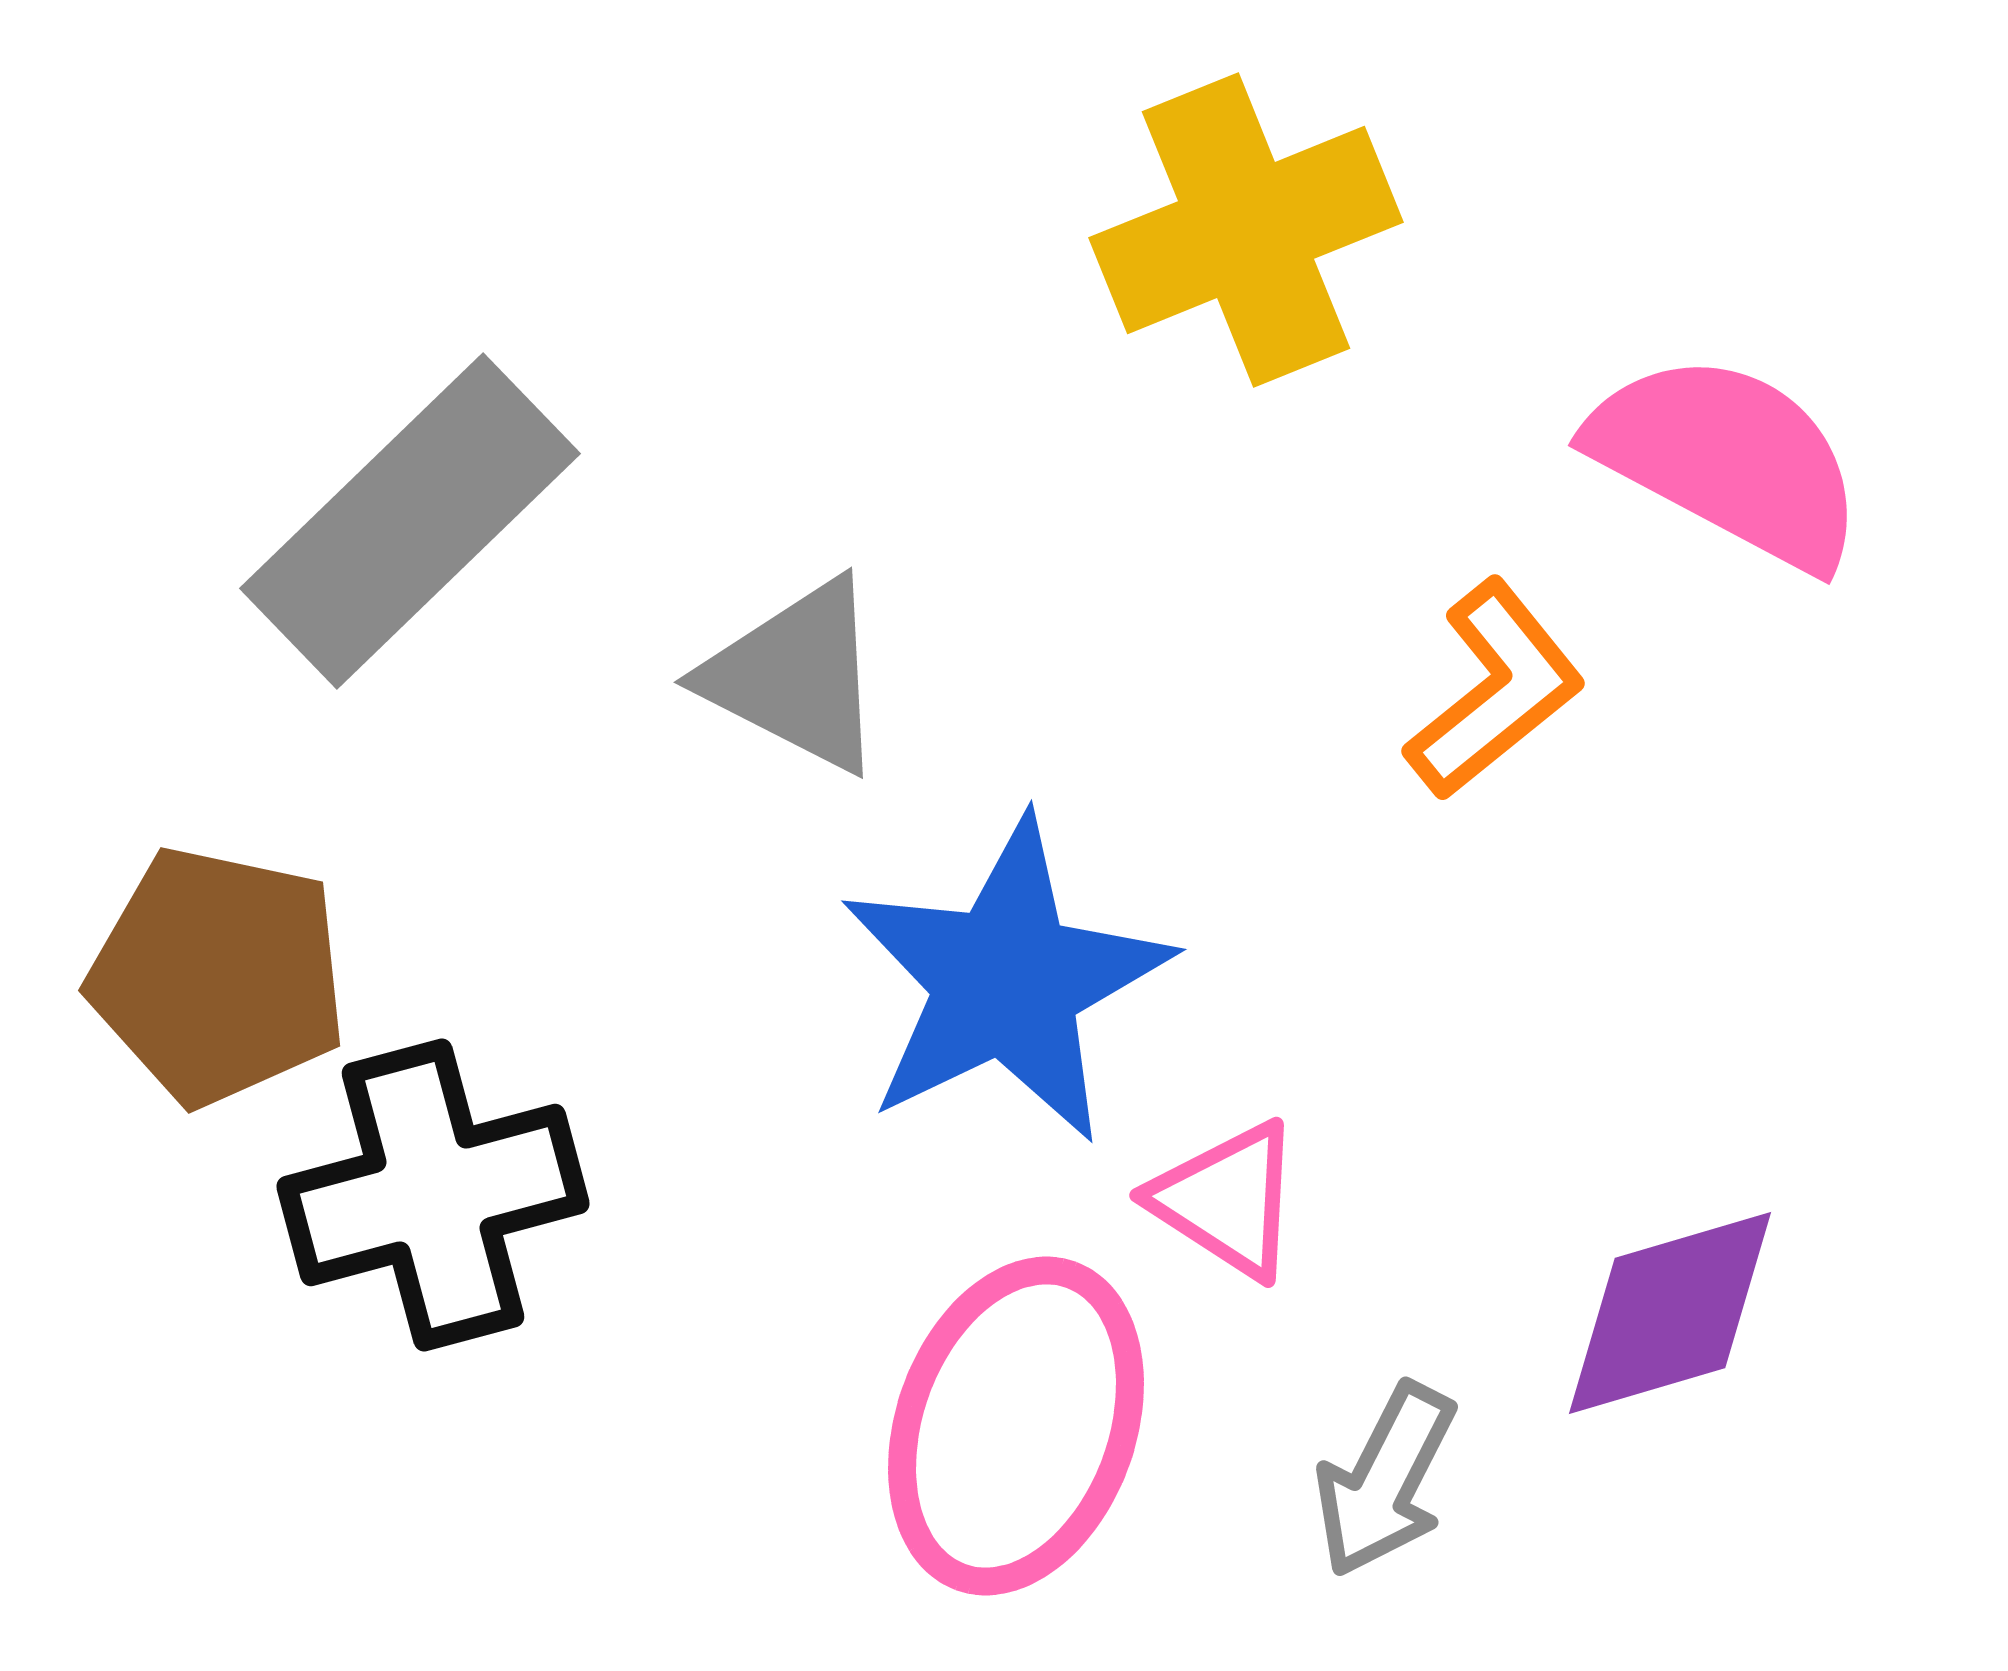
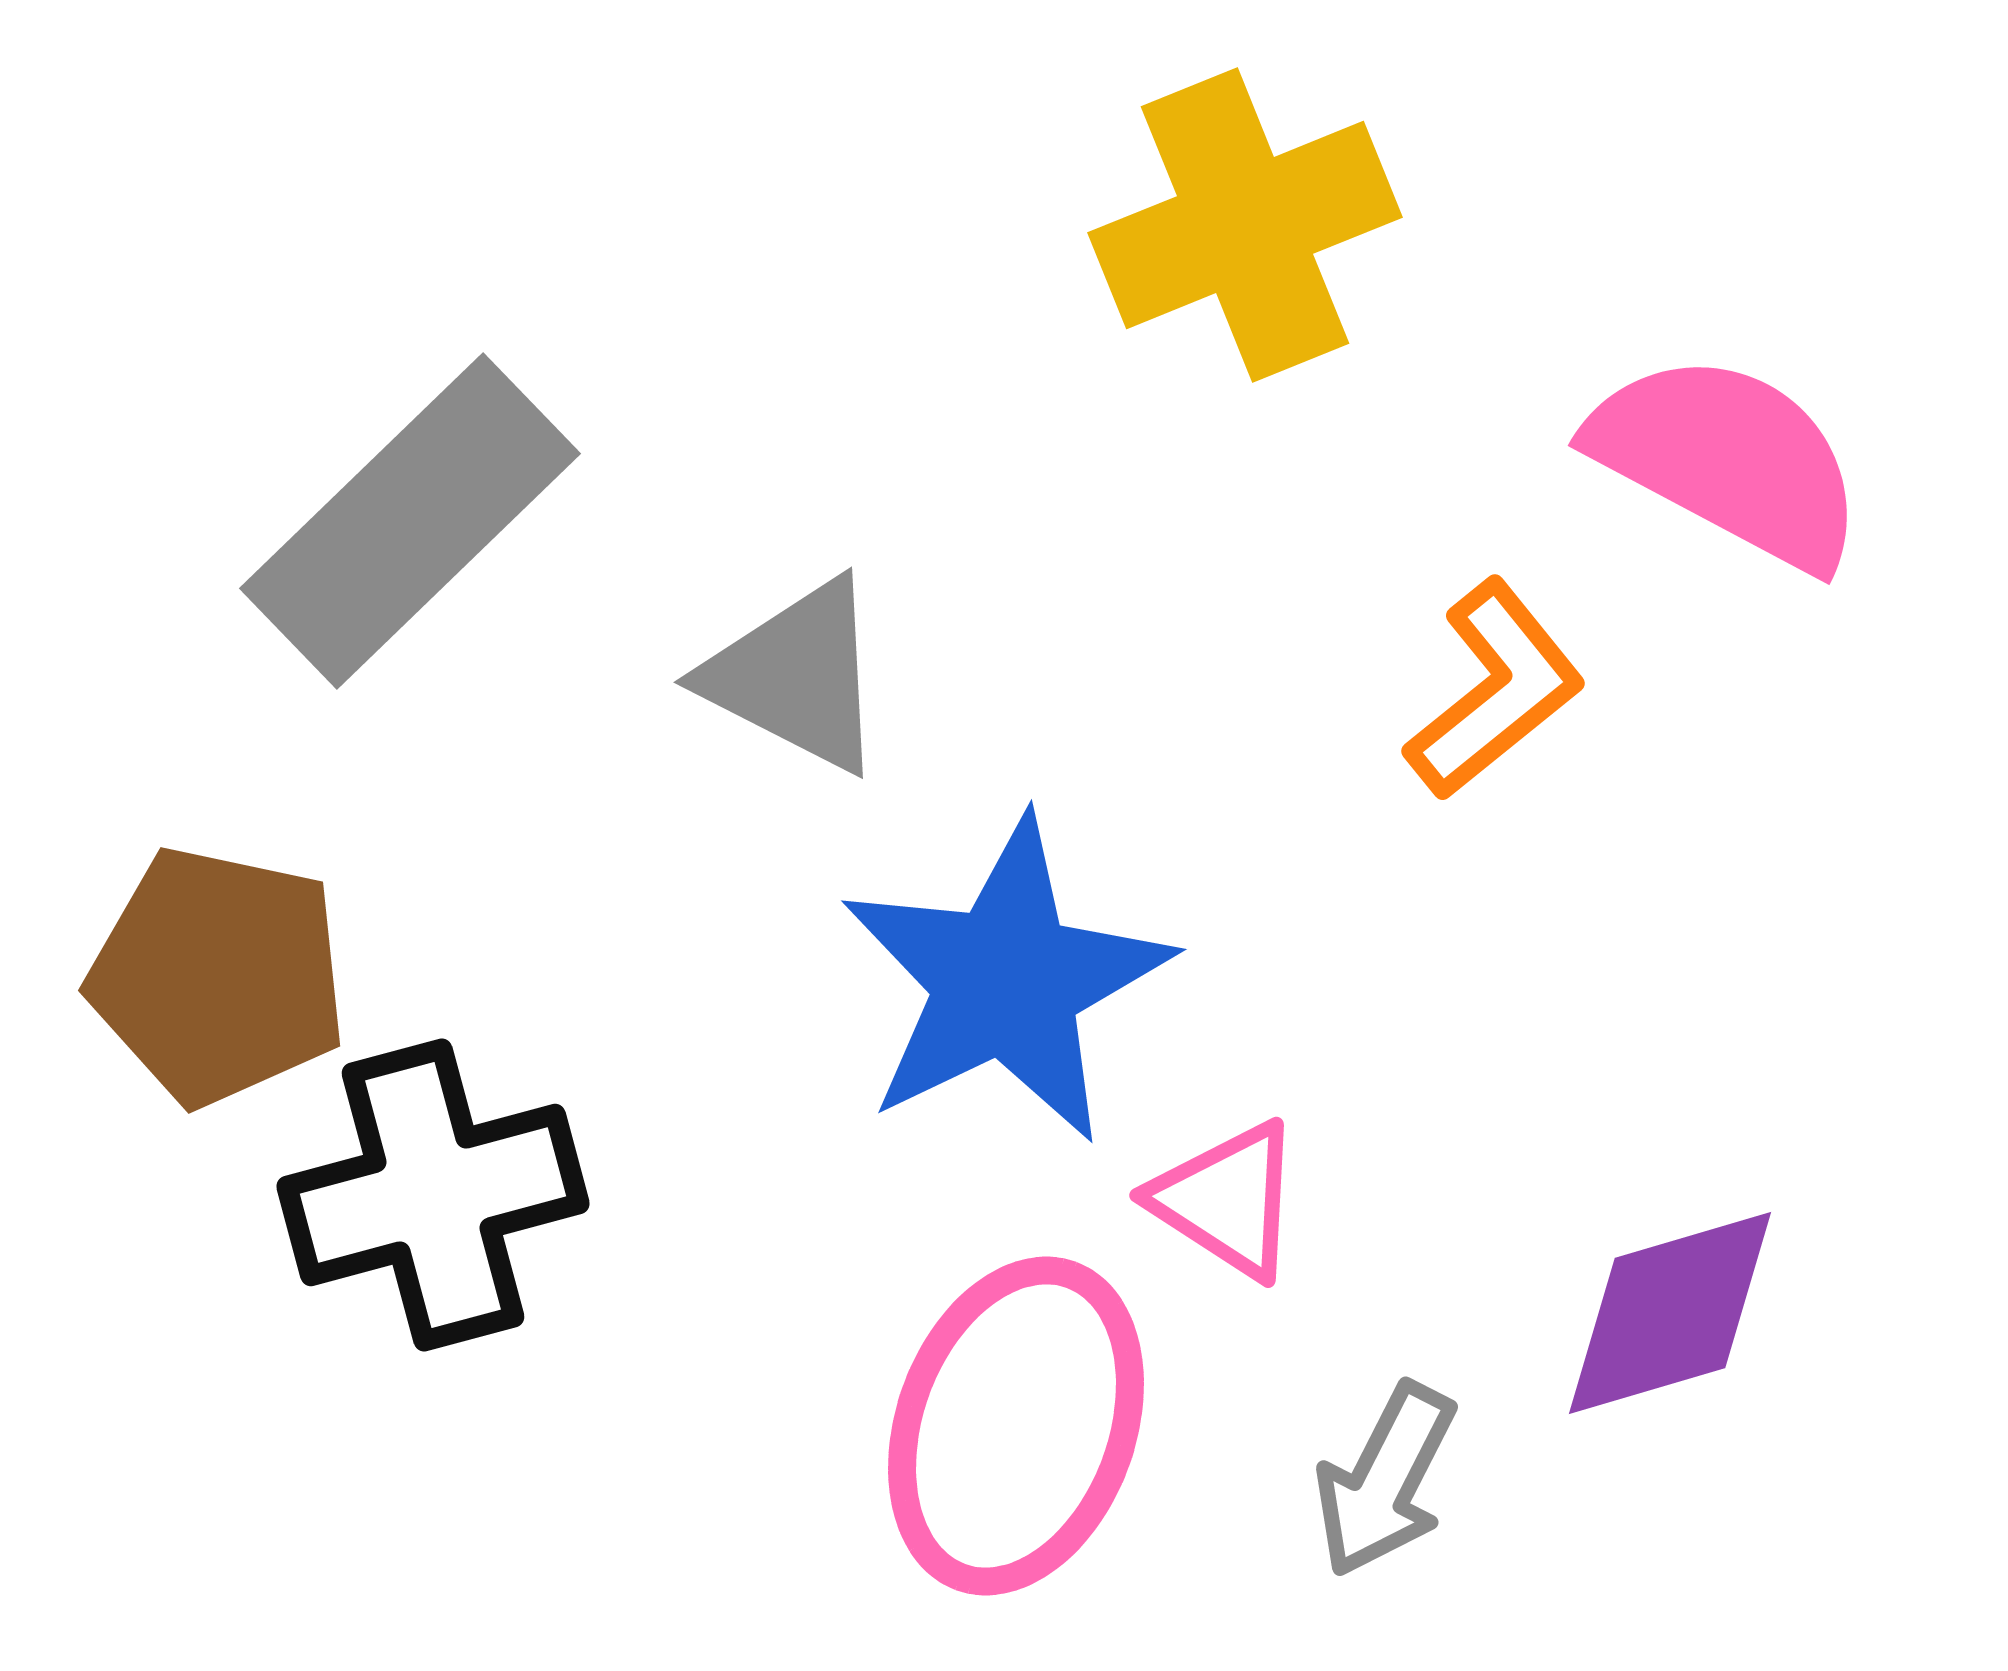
yellow cross: moved 1 px left, 5 px up
